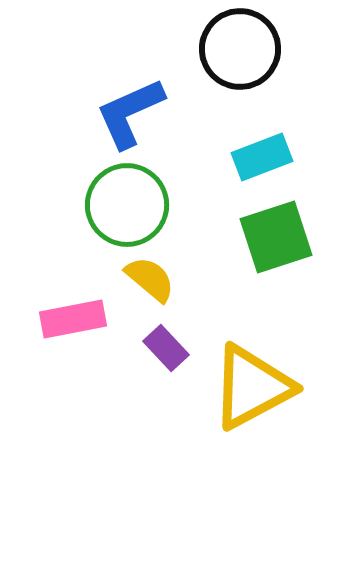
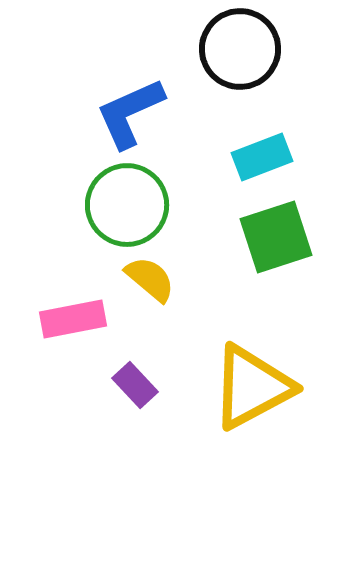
purple rectangle: moved 31 px left, 37 px down
